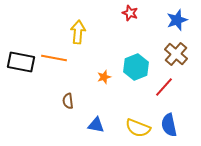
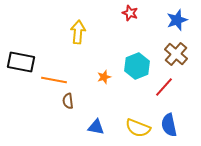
orange line: moved 22 px down
cyan hexagon: moved 1 px right, 1 px up
blue triangle: moved 2 px down
